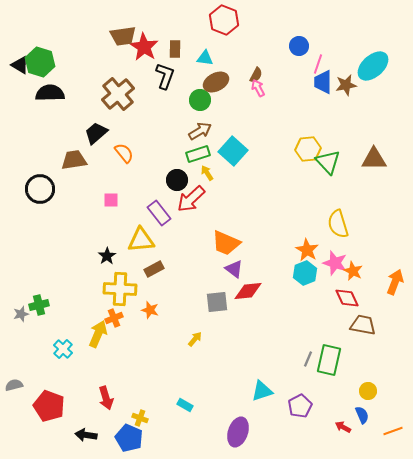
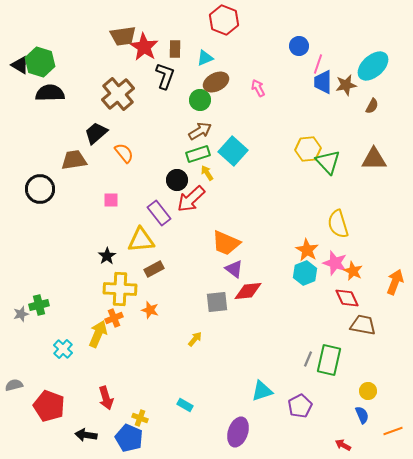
cyan triangle at (205, 58): rotated 30 degrees counterclockwise
brown semicircle at (256, 75): moved 116 px right, 31 px down
red arrow at (343, 427): moved 18 px down
